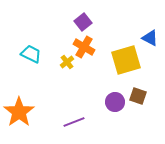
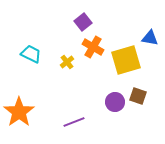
blue triangle: rotated 18 degrees counterclockwise
orange cross: moved 9 px right
